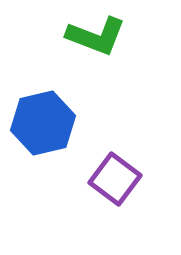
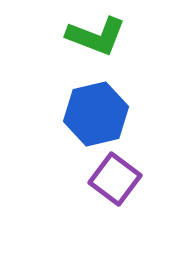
blue hexagon: moved 53 px right, 9 px up
